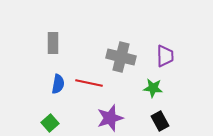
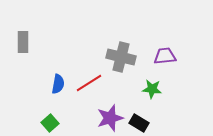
gray rectangle: moved 30 px left, 1 px up
purple trapezoid: rotated 95 degrees counterclockwise
red line: rotated 44 degrees counterclockwise
green star: moved 1 px left, 1 px down
black rectangle: moved 21 px left, 2 px down; rotated 30 degrees counterclockwise
